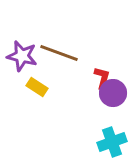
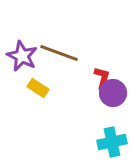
purple star: rotated 12 degrees clockwise
yellow rectangle: moved 1 px right, 1 px down
cyan cross: rotated 8 degrees clockwise
